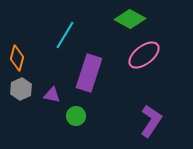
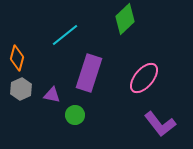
green diamond: moved 5 px left; rotated 72 degrees counterclockwise
cyan line: rotated 20 degrees clockwise
pink ellipse: moved 23 px down; rotated 12 degrees counterclockwise
green circle: moved 1 px left, 1 px up
purple L-shape: moved 9 px right, 3 px down; rotated 108 degrees clockwise
